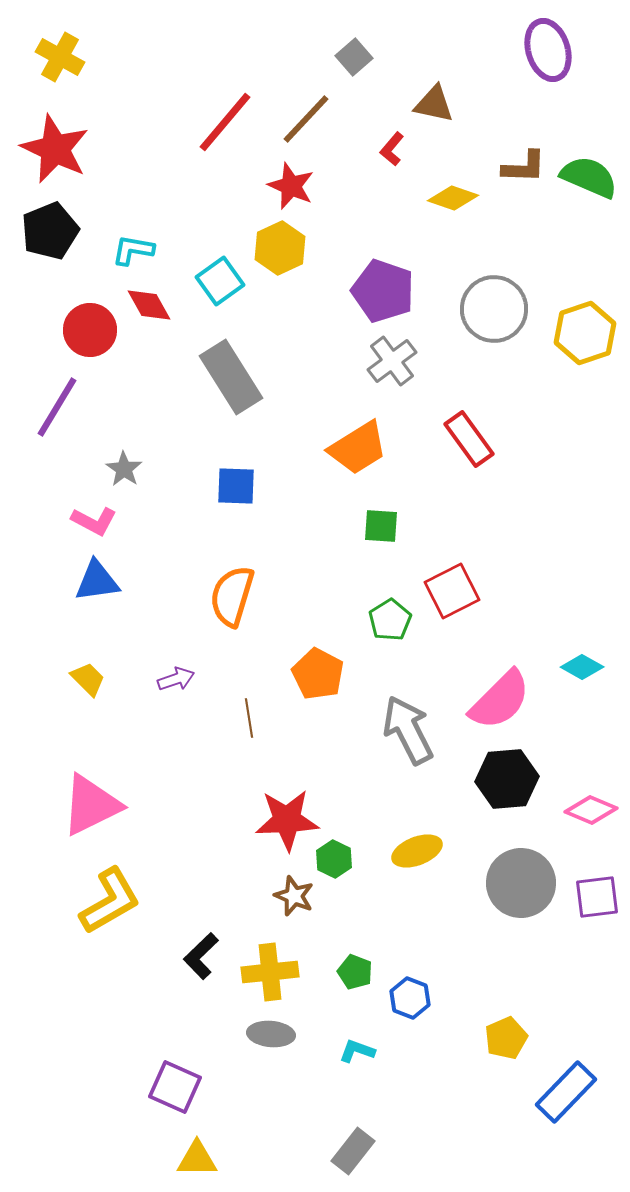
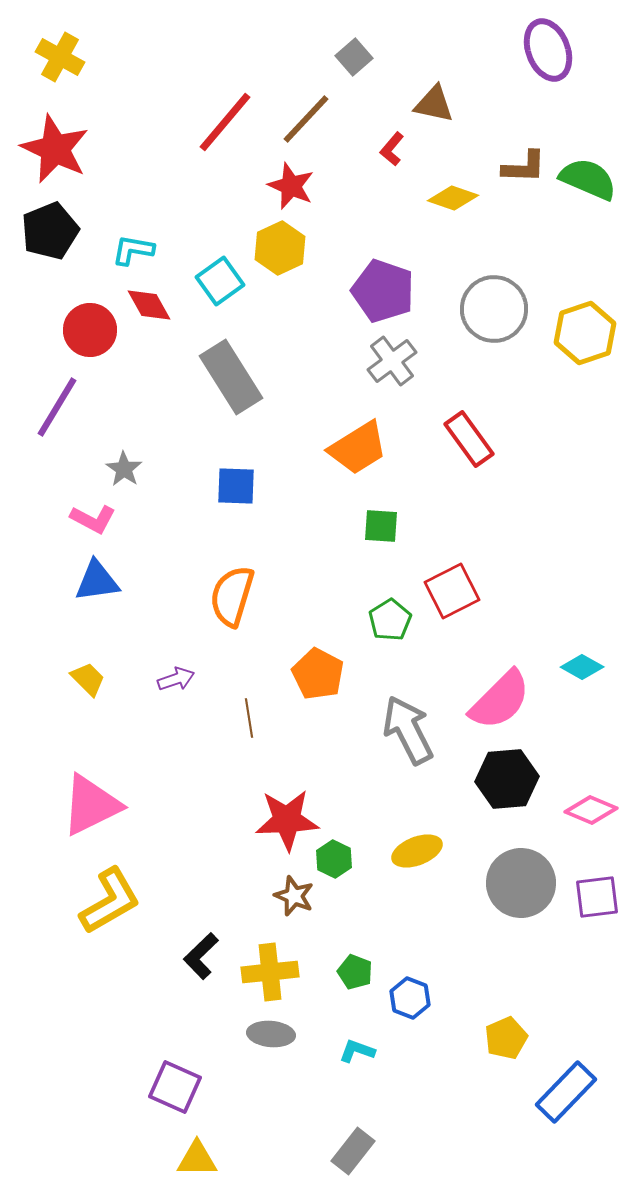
purple ellipse at (548, 50): rotated 4 degrees counterclockwise
green semicircle at (589, 177): moved 1 px left, 2 px down
pink L-shape at (94, 521): moved 1 px left, 2 px up
